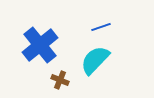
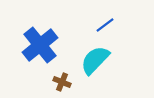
blue line: moved 4 px right, 2 px up; rotated 18 degrees counterclockwise
brown cross: moved 2 px right, 2 px down
